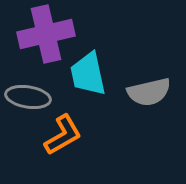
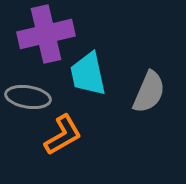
gray semicircle: rotated 54 degrees counterclockwise
